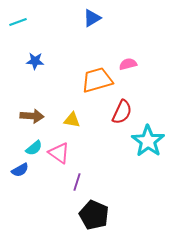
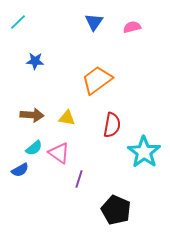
blue triangle: moved 2 px right, 4 px down; rotated 24 degrees counterclockwise
cyan line: rotated 24 degrees counterclockwise
pink semicircle: moved 4 px right, 37 px up
orange trapezoid: rotated 20 degrees counterclockwise
red semicircle: moved 10 px left, 13 px down; rotated 15 degrees counterclockwise
brown arrow: moved 1 px up
yellow triangle: moved 5 px left, 2 px up
cyan star: moved 4 px left, 11 px down
purple line: moved 2 px right, 3 px up
black pentagon: moved 22 px right, 5 px up
